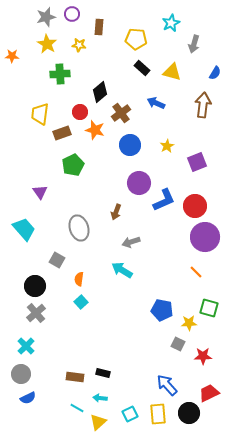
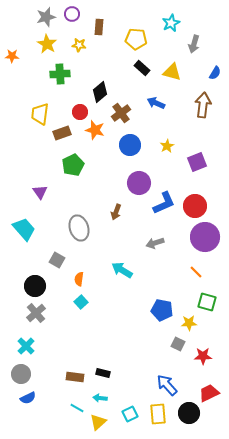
blue L-shape at (164, 200): moved 3 px down
gray arrow at (131, 242): moved 24 px right, 1 px down
green square at (209, 308): moved 2 px left, 6 px up
